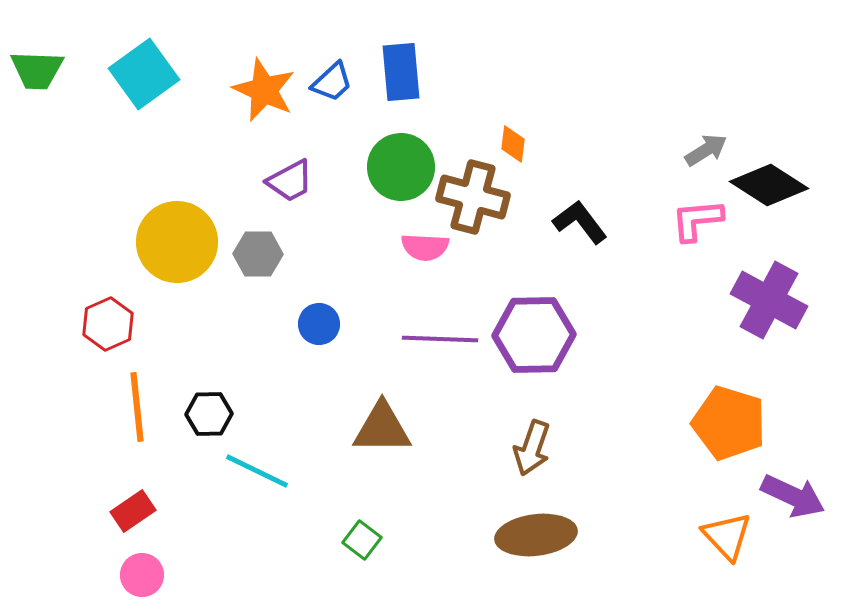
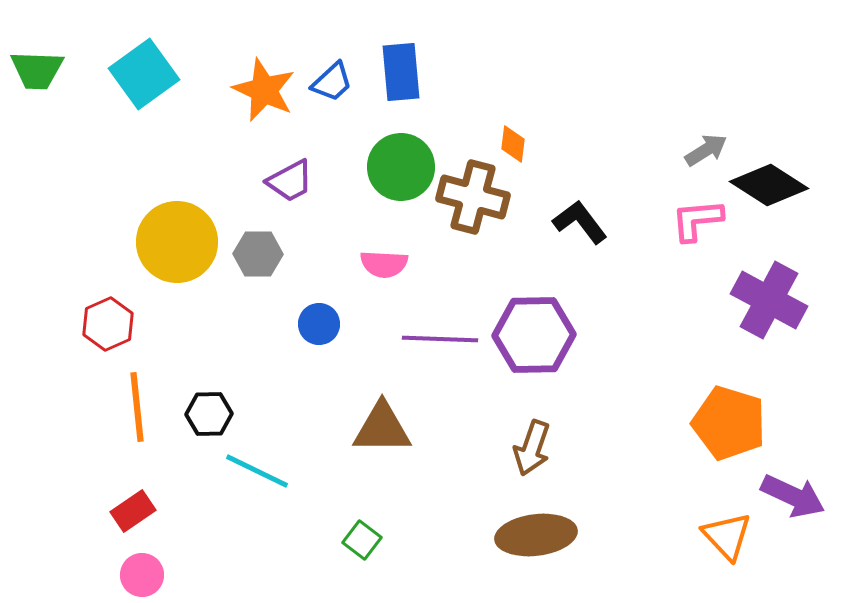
pink semicircle: moved 41 px left, 17 px down
